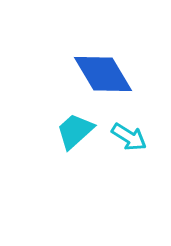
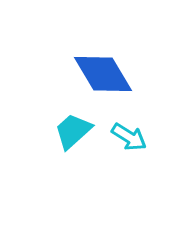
cyan trapezoid: moved 2 px left
